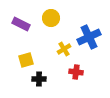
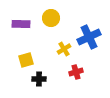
purple rectangle: rotated 24 degrees counterclockwise
red cross: rotated 24 degrees counterclockwise
